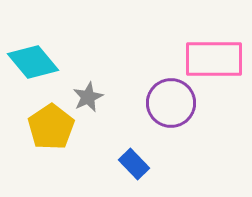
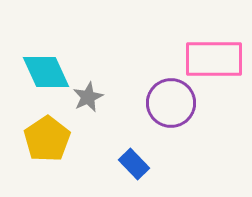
cyan diamond: moved 13 px right, 10 px down; rotated 15 degrees clockwise
yellow pentagon: moved 4 px left, 12 px down
